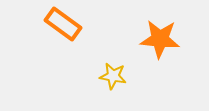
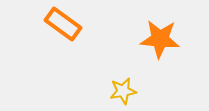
yellow star: moved 10 px right, 15 px down; rotated 20 degrees counterclockwise
